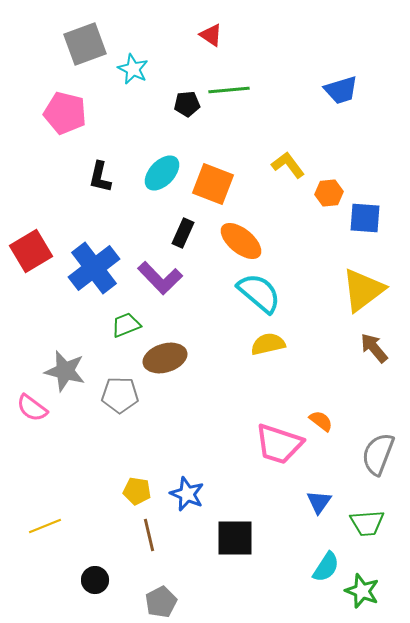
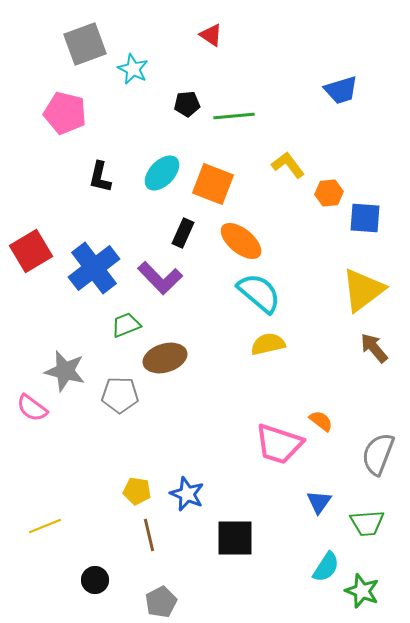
green line at (229, 90): moved 5 px right, 26 px down
